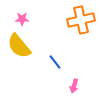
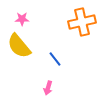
orange cross: moved 1 px right, 2 px down
blue line: moved 3 px up
pink arrow: moved 26 px left, 2 px down
